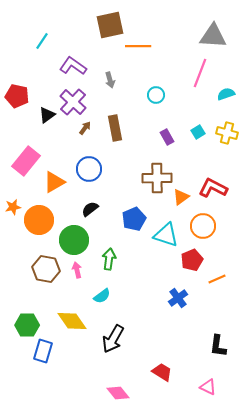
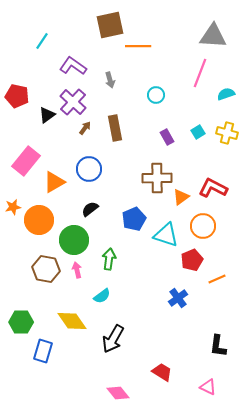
green hexagon at (27, 325): moved 6 px left, 3 px up
